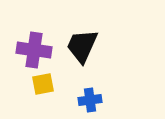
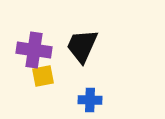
yellow square: moved 8 px up
blue cross: rotated 10 degrees clockwise
